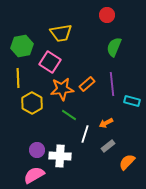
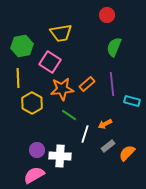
orange arrow: moved 1 px left, 1 px down
orange semicircle: moved 9 px up
